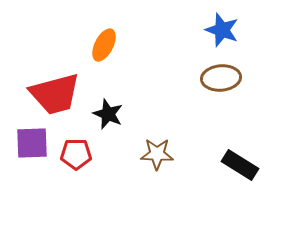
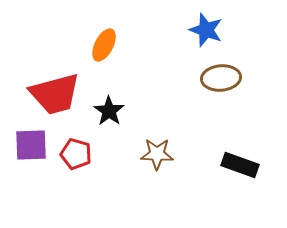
blue star: moved 16 px left
black star: moved 1 px right, 3 px up; rotated 12 degrees clockwise
purple square: moved 1 px left, 2 px down
red pentagon: rotated 16 degrees clockwise
black rectangle: rotated 12 degrees counterclockwise
